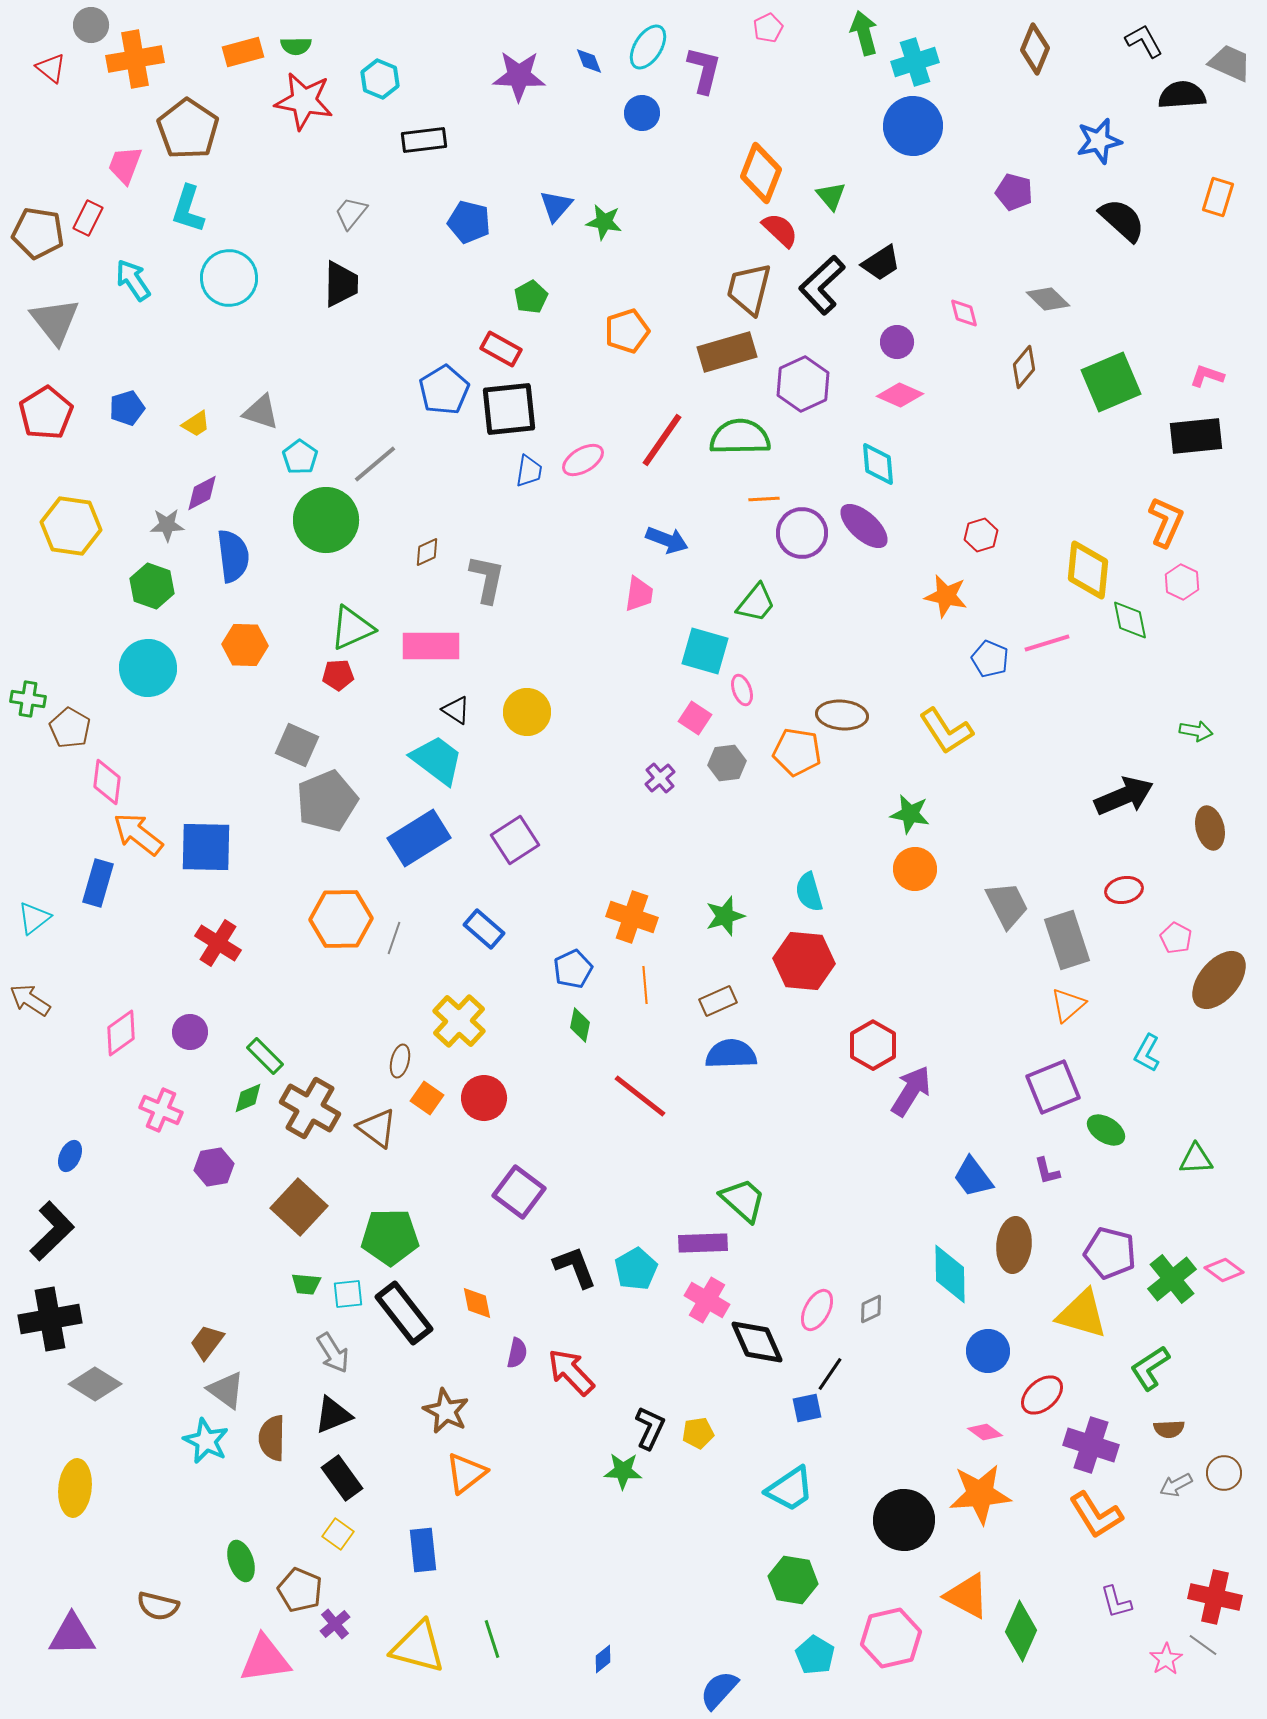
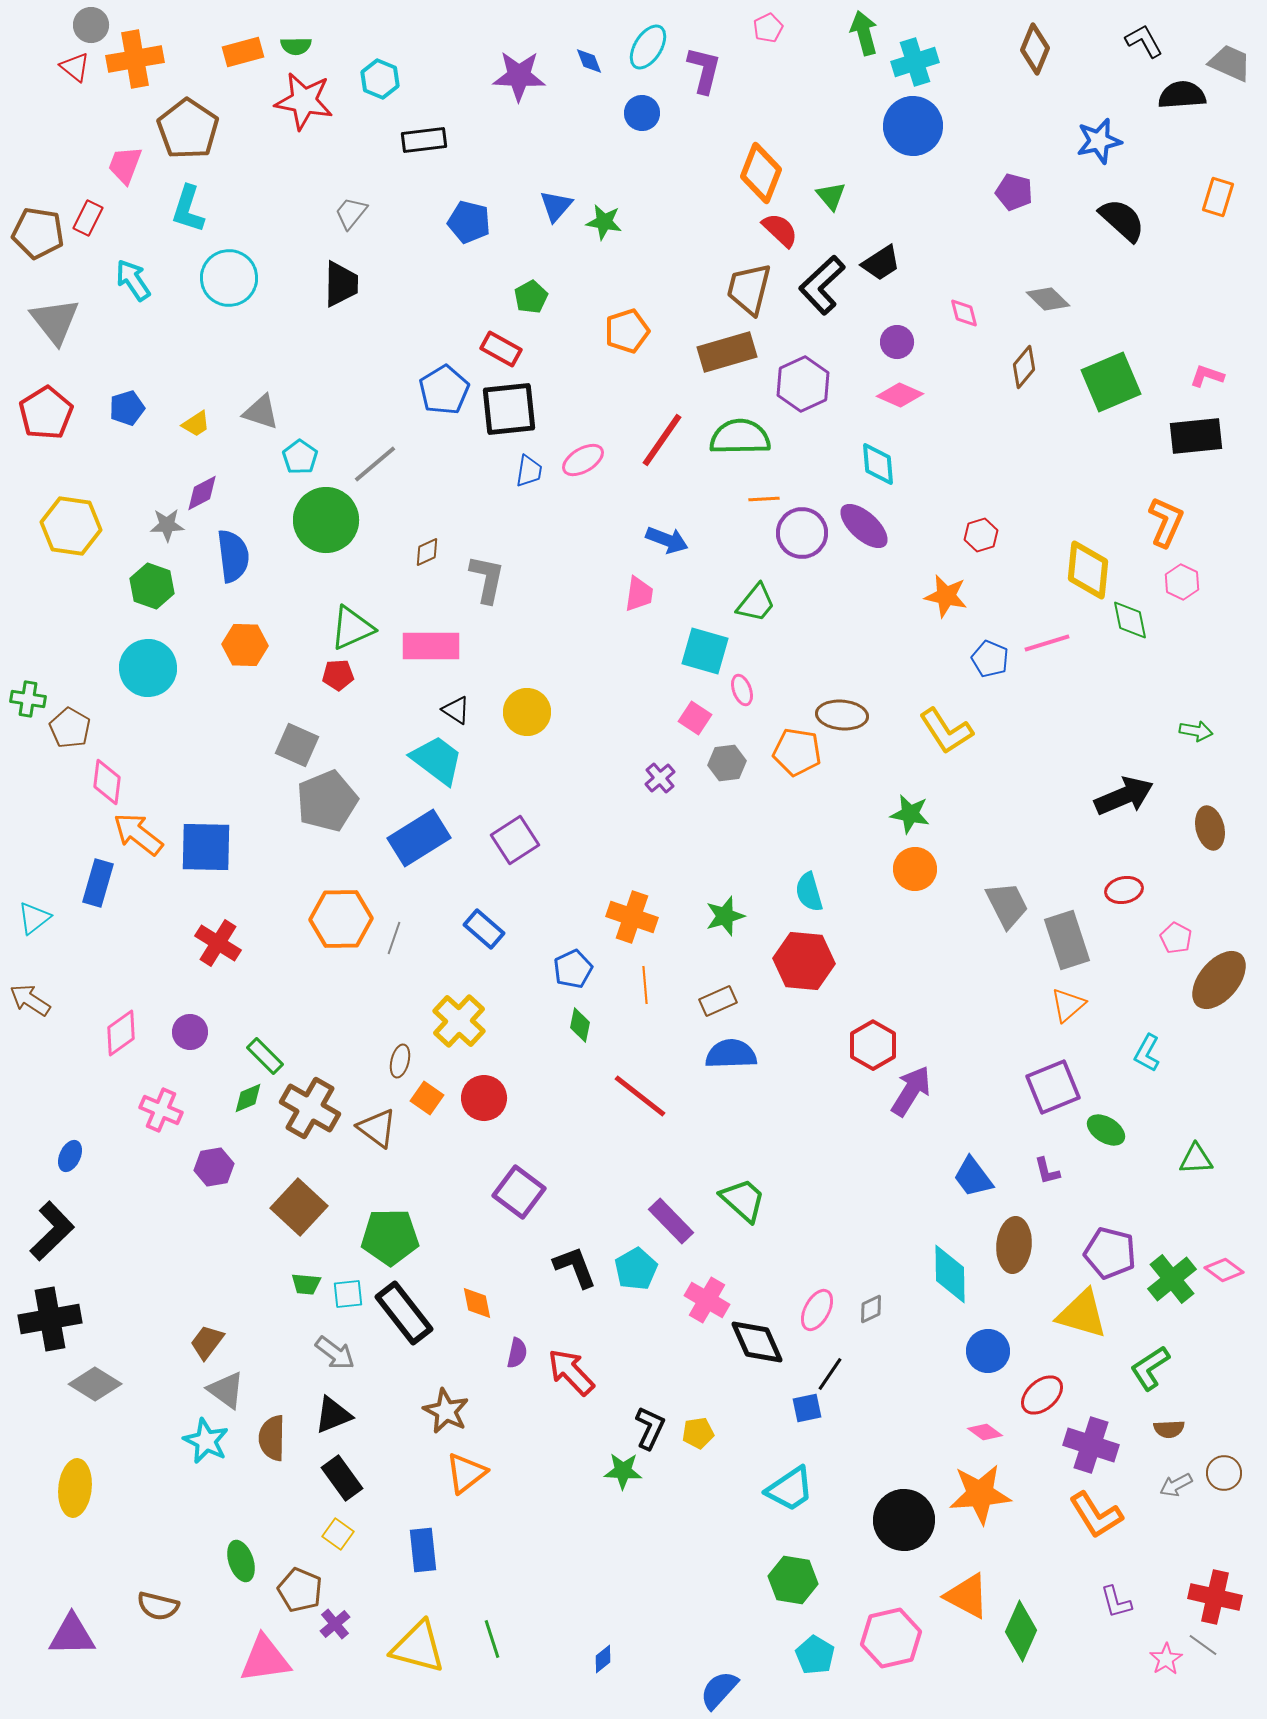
red triangle at (51, 68): moved 24 px right, 1 px up
purple rectangle at (703, 1243): moved 32 px left, 22 px up; rotated 48 degrees clockwise
gray arrow at (333, 1353): moved 2 px right; rotated 21 degrees counterclockwise
